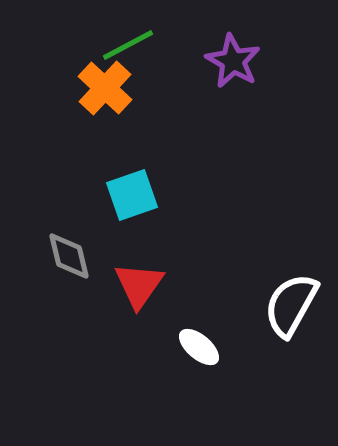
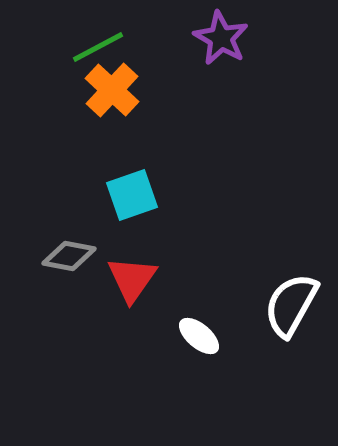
green line: moved 30 px left, 2 px down
purple star: moved 12 px left, 23 px up
orange cross: moved 7 px right, 2 px down
gray diamond: rotated 66 degrees counterclockwise
red triangle: moved 7 px left, 6 px up
white ellipse: moved 11 px up
